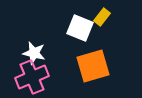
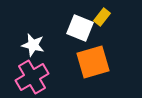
white star: moved 1 px left, 8 px up
orange square: moved 4 px up
pink cross: rotated 8 degrees counterclockwise
